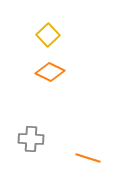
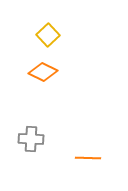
orange diamond: moved 7 px left
orange line: rotated 15 degrees counterclockwise
